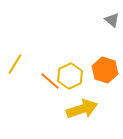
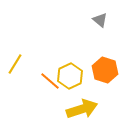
gray triangle: moved 12 px left
